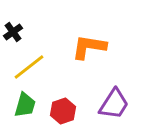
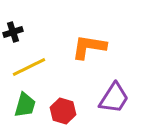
black cross: rotated 18 degrees clockwise
yellow line: rotated 12 degrees clockwise
purple trapezoid: moved 6 px up
red hexagon: rotated 25 degrees counterclockwise
